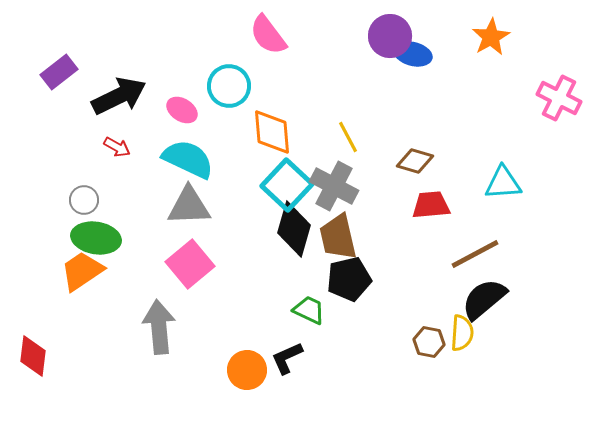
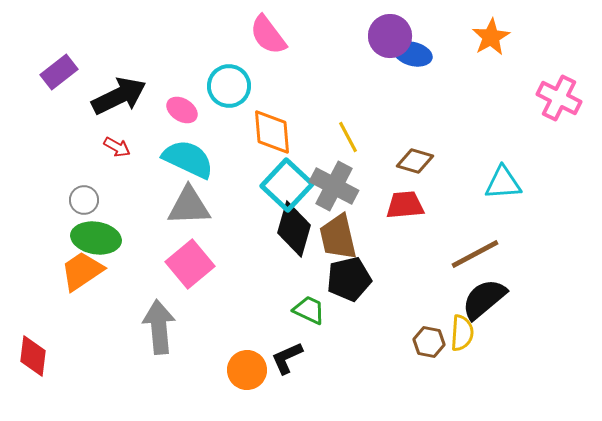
red trapezoid: moved 26 px left
